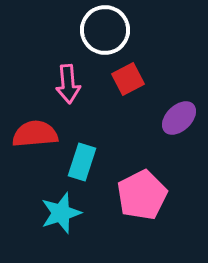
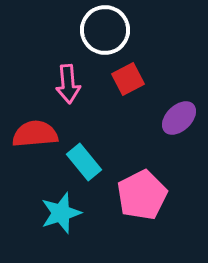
cyan rectangle: moved 2 px right; rotated 57 degrees counterclockwise
